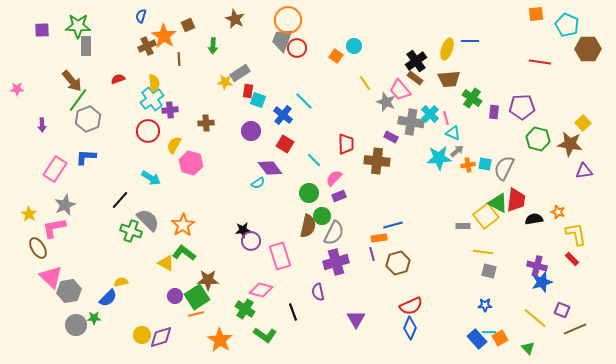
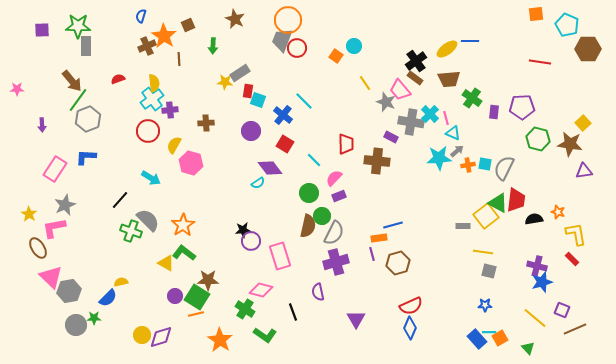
yellow ellipse at (447, 49): rotated 35 degrees clockwise
green square at (197, 297): rotated 25 degrees counterclockwise
